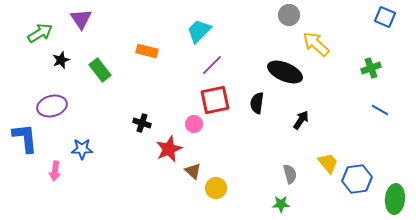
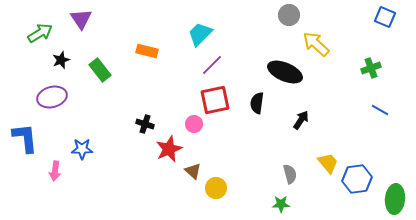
cyan trapezoid: moved 1 px right, 3 px down
purple ellipse: moved 9 px up
black cross: moved 3 px right, 1 px down
